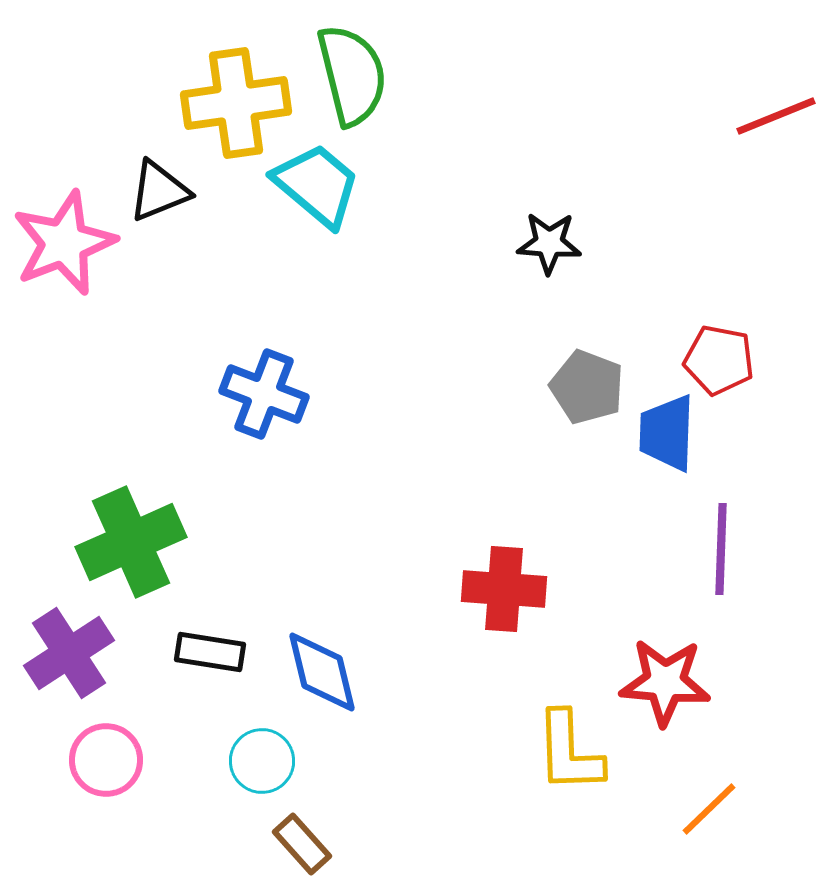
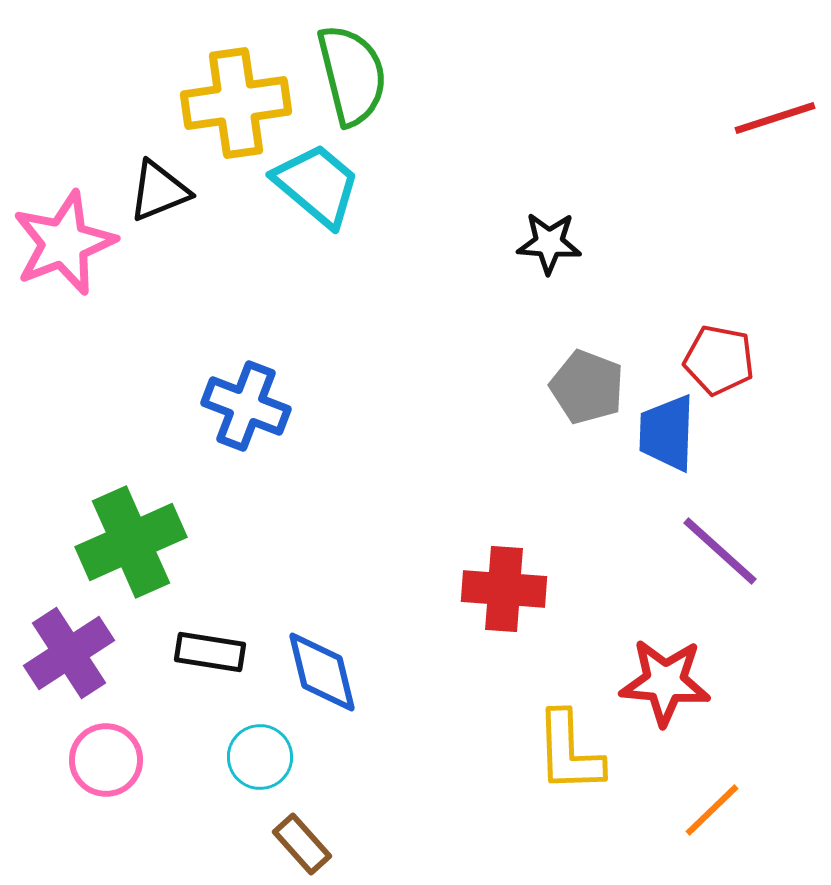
red line: moved 1 px left, 2 px down; rotated 4 degrees clockwise
blue cross: moved 18 px left, 12 px down
purple line: moved 1 px left, 2 px down; rotated 50 degrees counterclockwise
cyan circle: moved 2 px left, 4 px up
orange line: moved 3 px right, 1 px down
